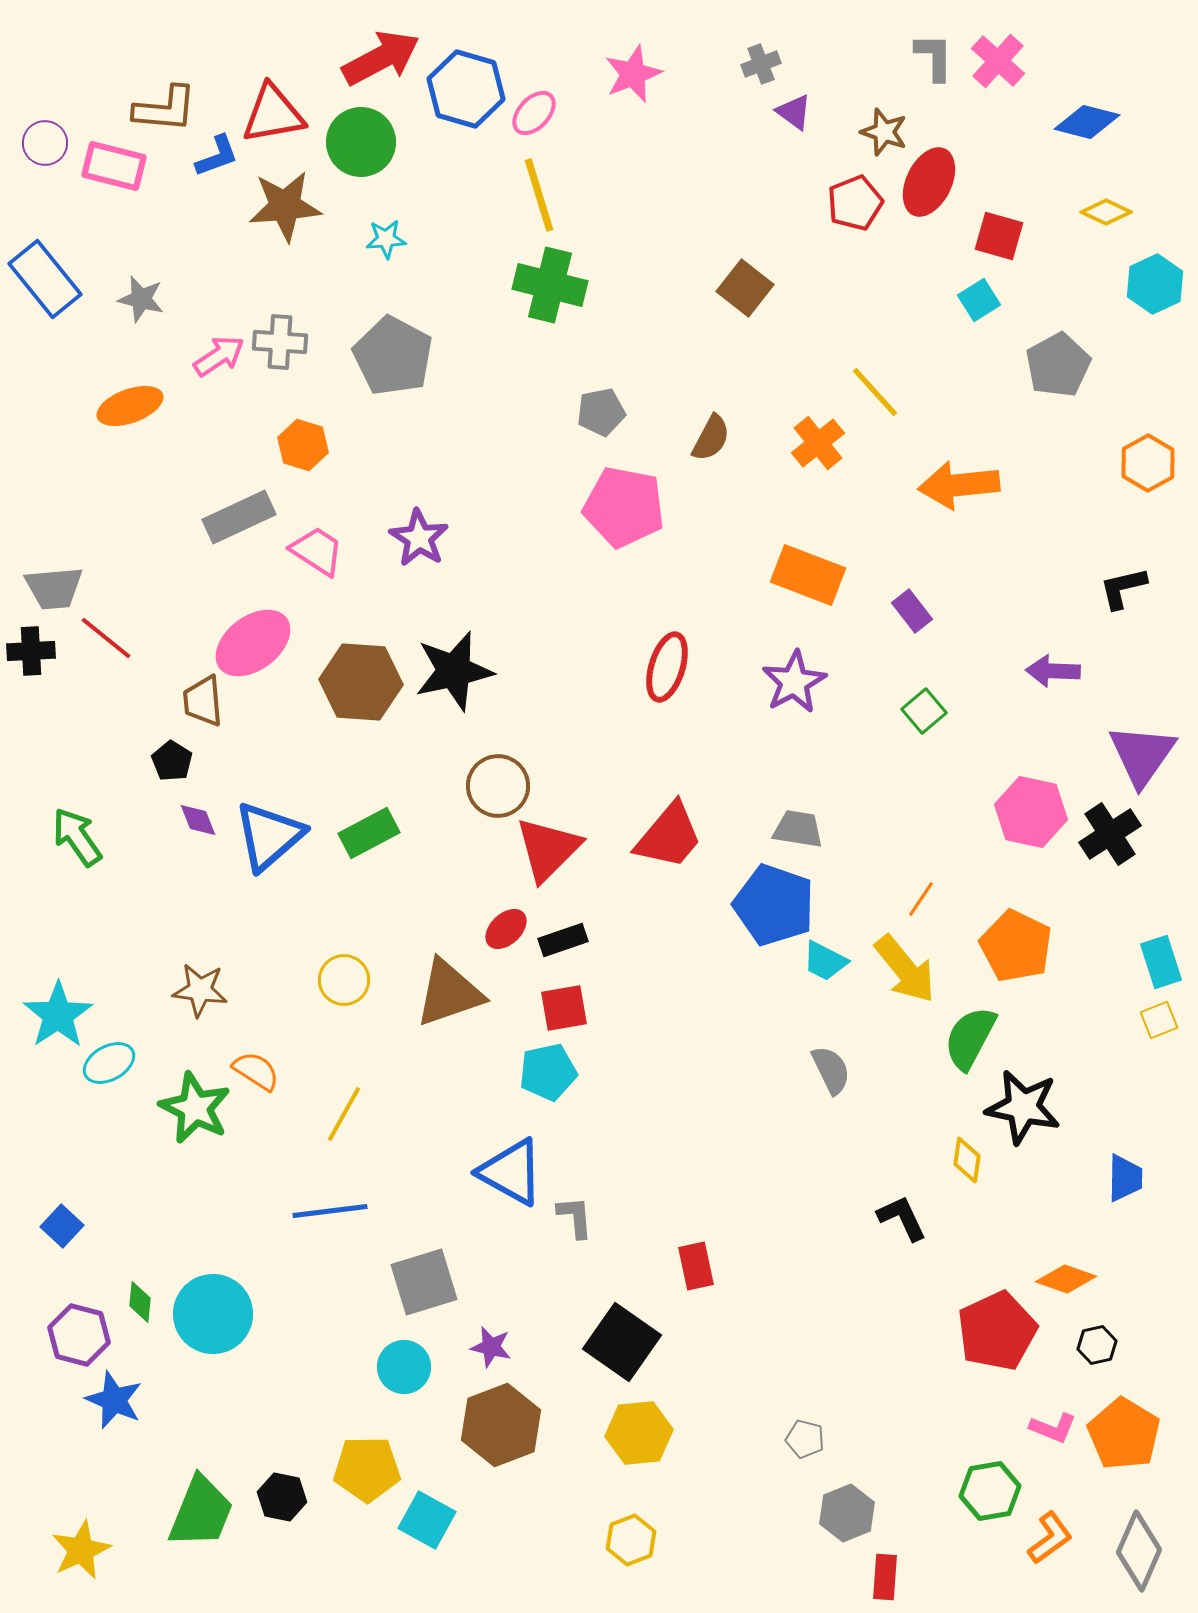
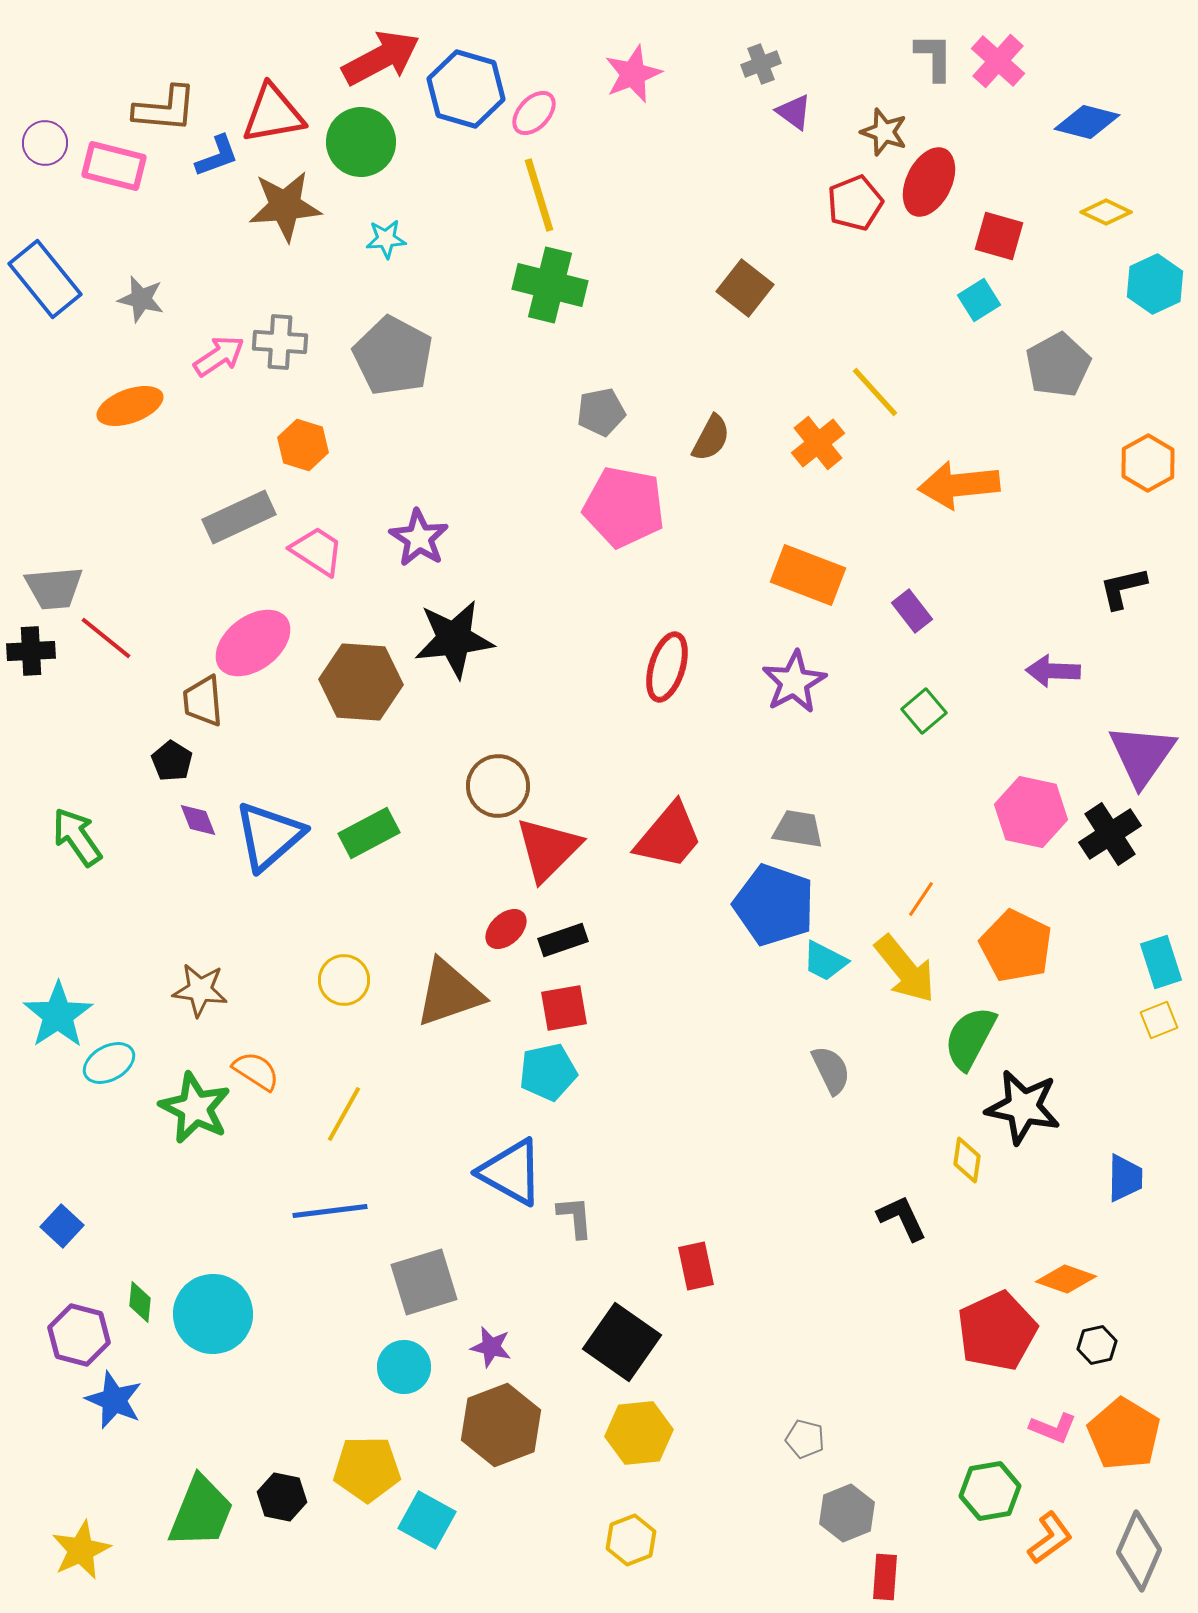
black star at (454, 671): moved 32 px up; rotated 6 degrees clockwise
